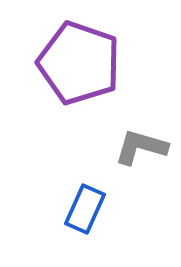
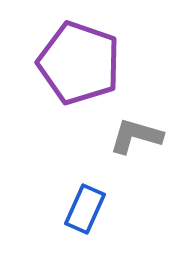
gray L-shape: moved 5 px left, 11 px up
